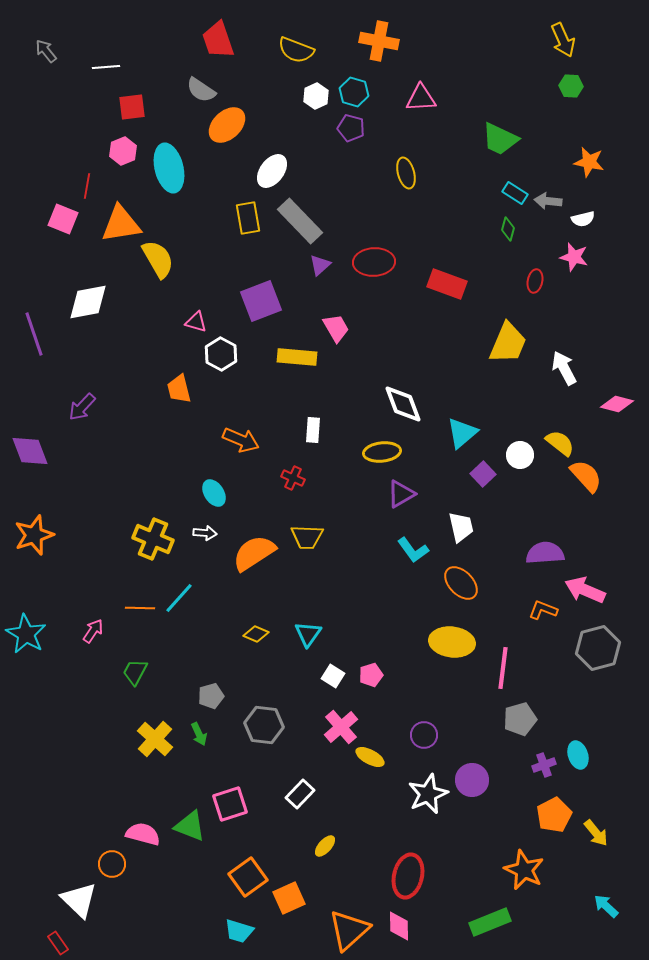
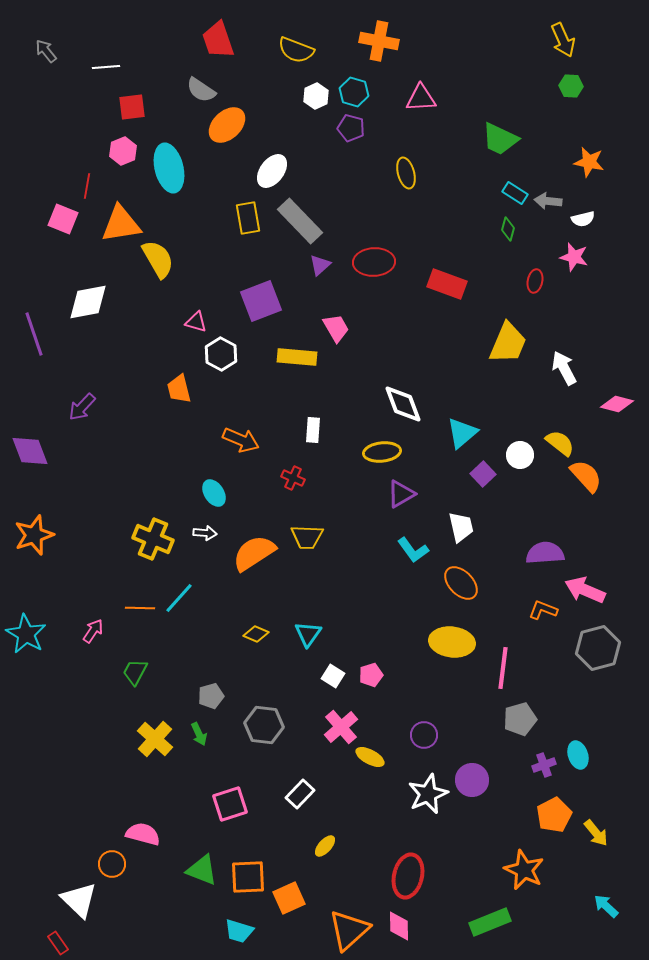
green triangle at (190, 826): moved 12 px right, 44 px down
orange square at (248, 877): rotated 33 degrees clockwise
